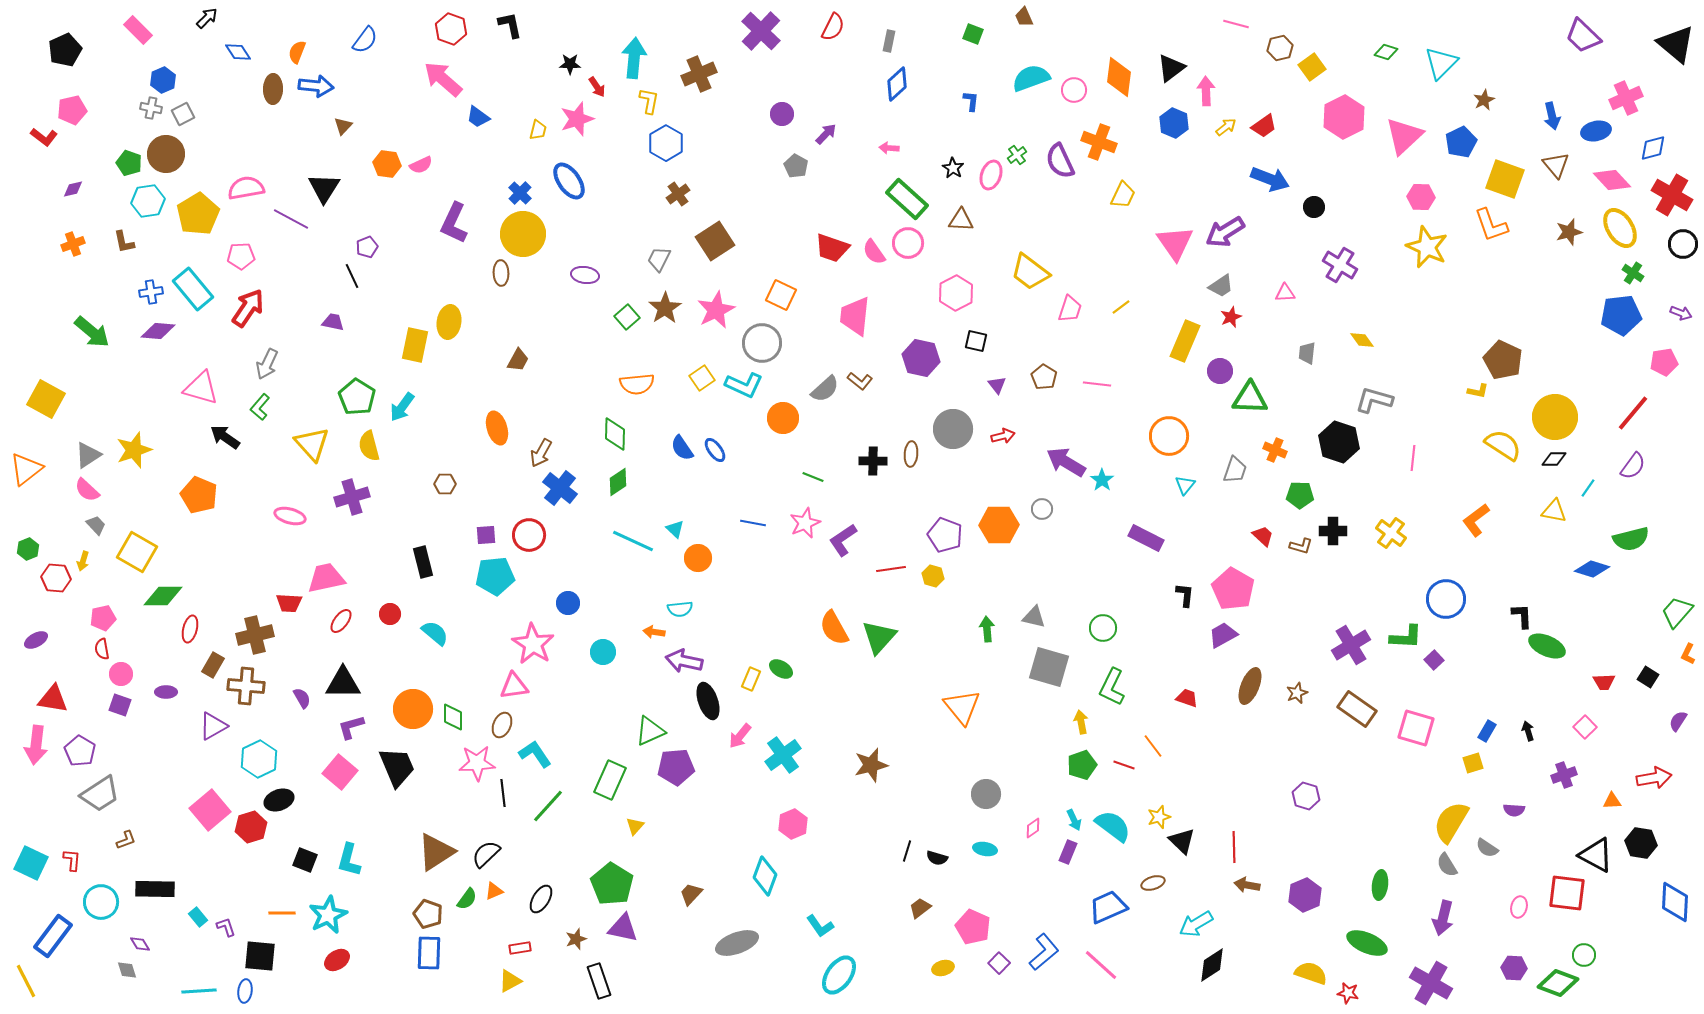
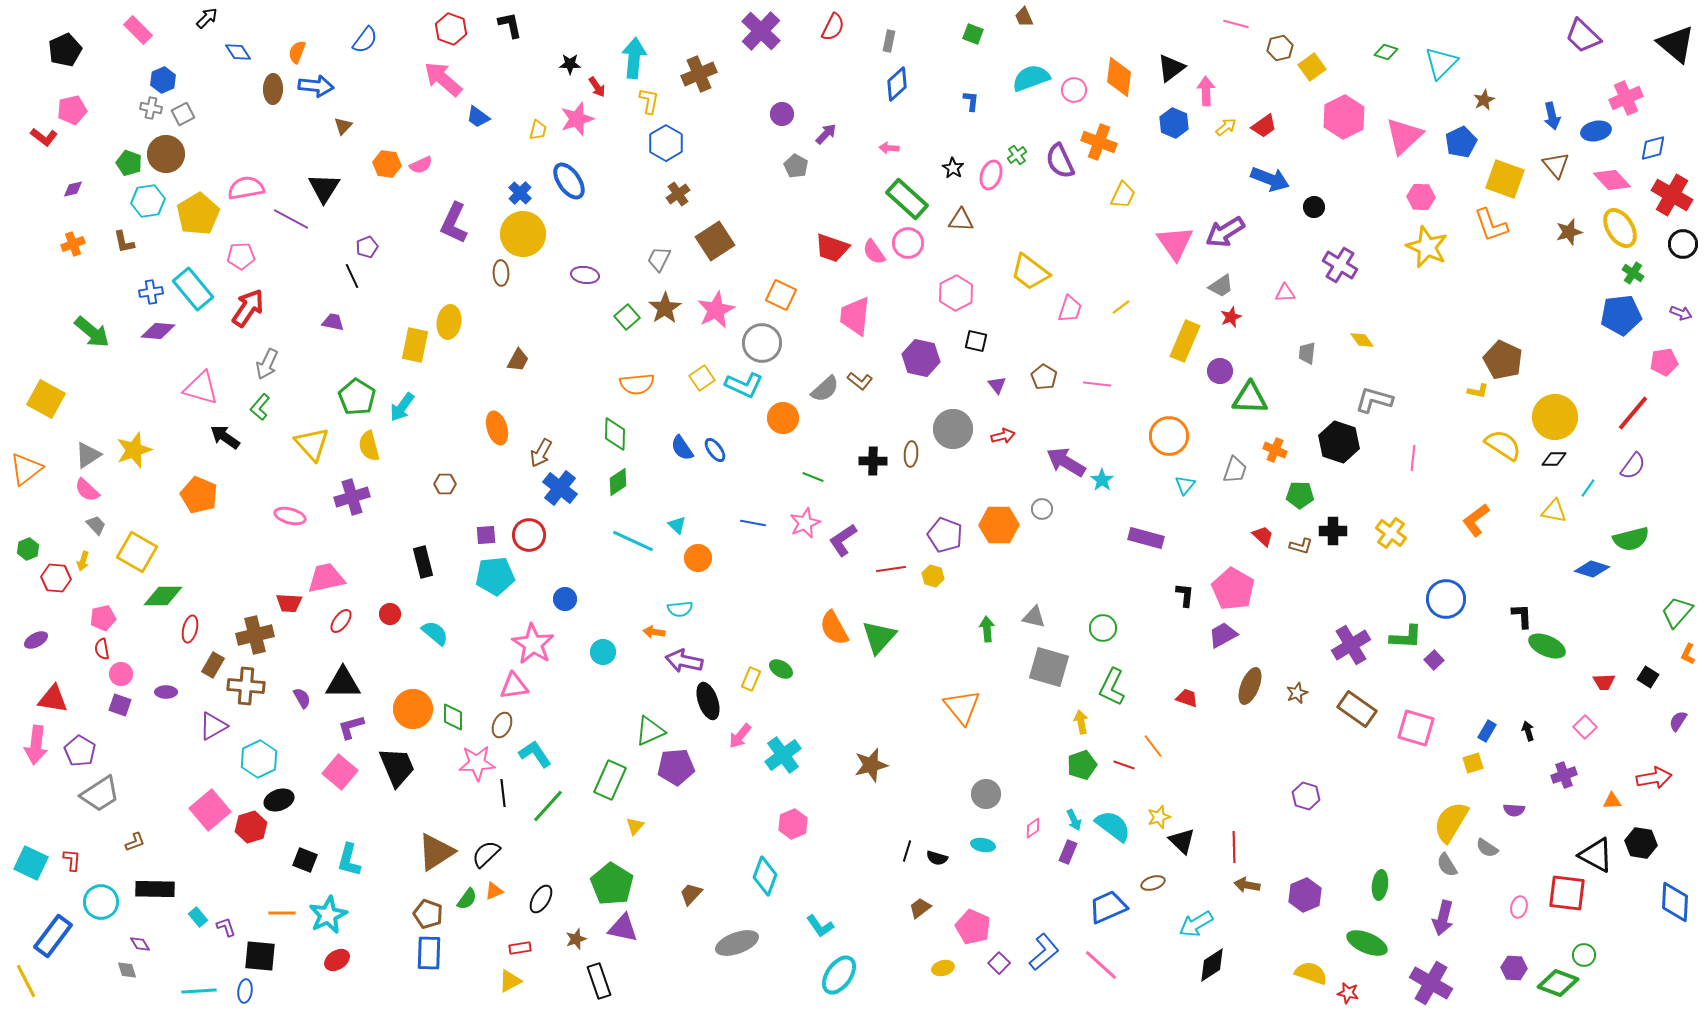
cyan triangle at (675, 529): moved 2 px right, 4 px up
purple rectangle at (1146, 538): rotated 12 degrees counterclockwise
blue circle at (568, 603): moved 3 px left, 4 px up
brown L-shape at (126, 840): moved 9 px right, 2 px down
cyan ellipse at (985, 849): moved 2 px left, 4 px up
